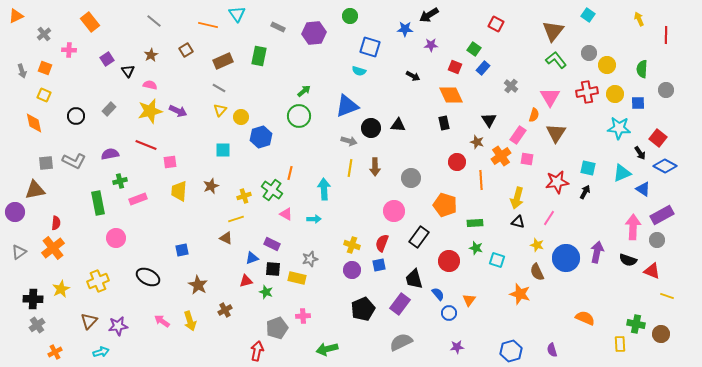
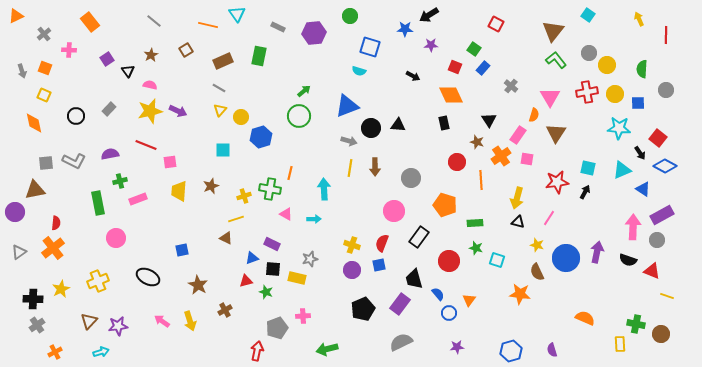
cyan triangle at (622, 173): moved 3 px up
green cross at (272, 190): moved 2 px left, 1 px up; rotated 25 degrees counterclockwise
orange star at (520, 294): rotated 10 degrees counterclockwise
